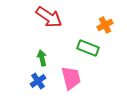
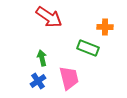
orange cross: moved 2 px down; rotated 28 degrees clockwise
pink trapezoid: moved 2 px left
